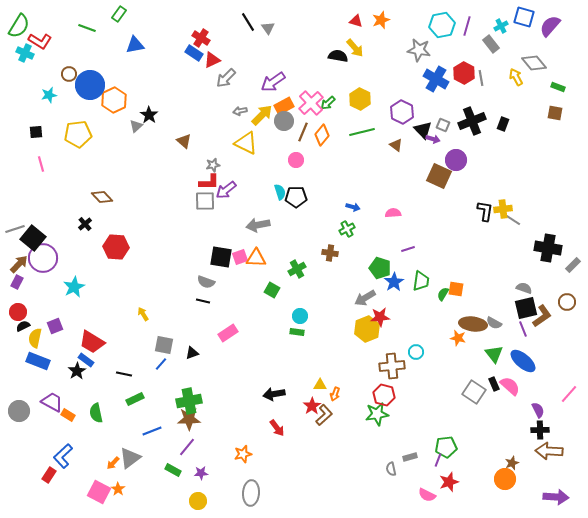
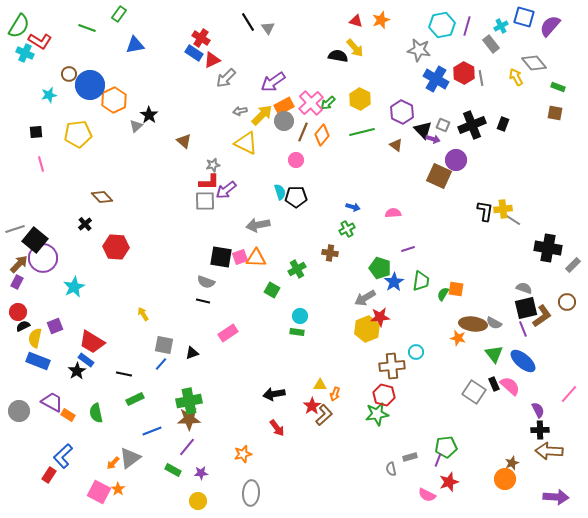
black cross at (472, 121): moved 4 px down
black square at (33, 238): moved 2 px right, 2 px down
